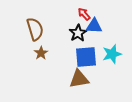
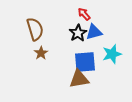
blue triangle: moved 6 px down; rotated 18 degrees counterclockwise
blue square: moved 1 px left, 5 px down
